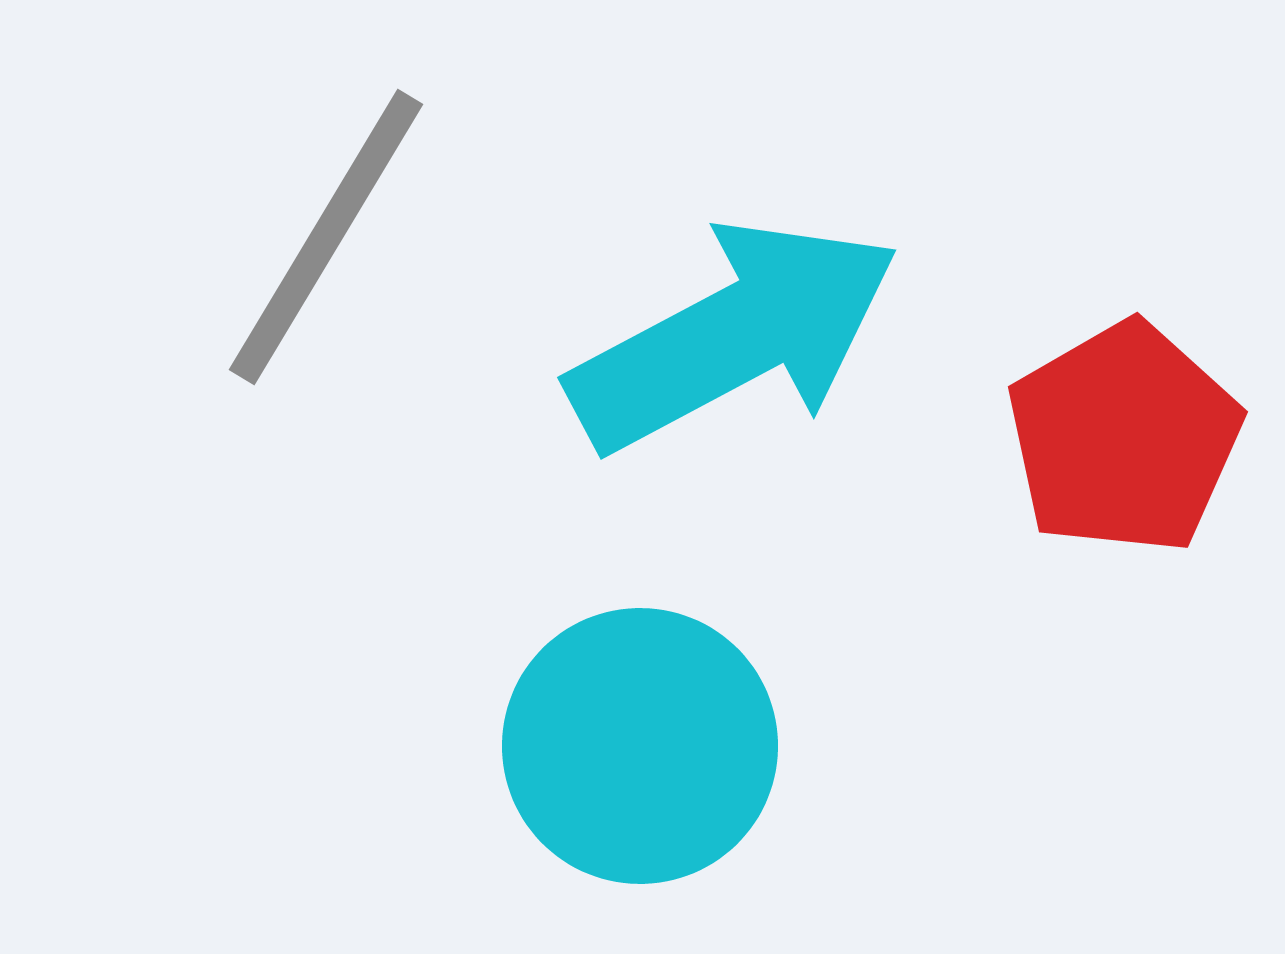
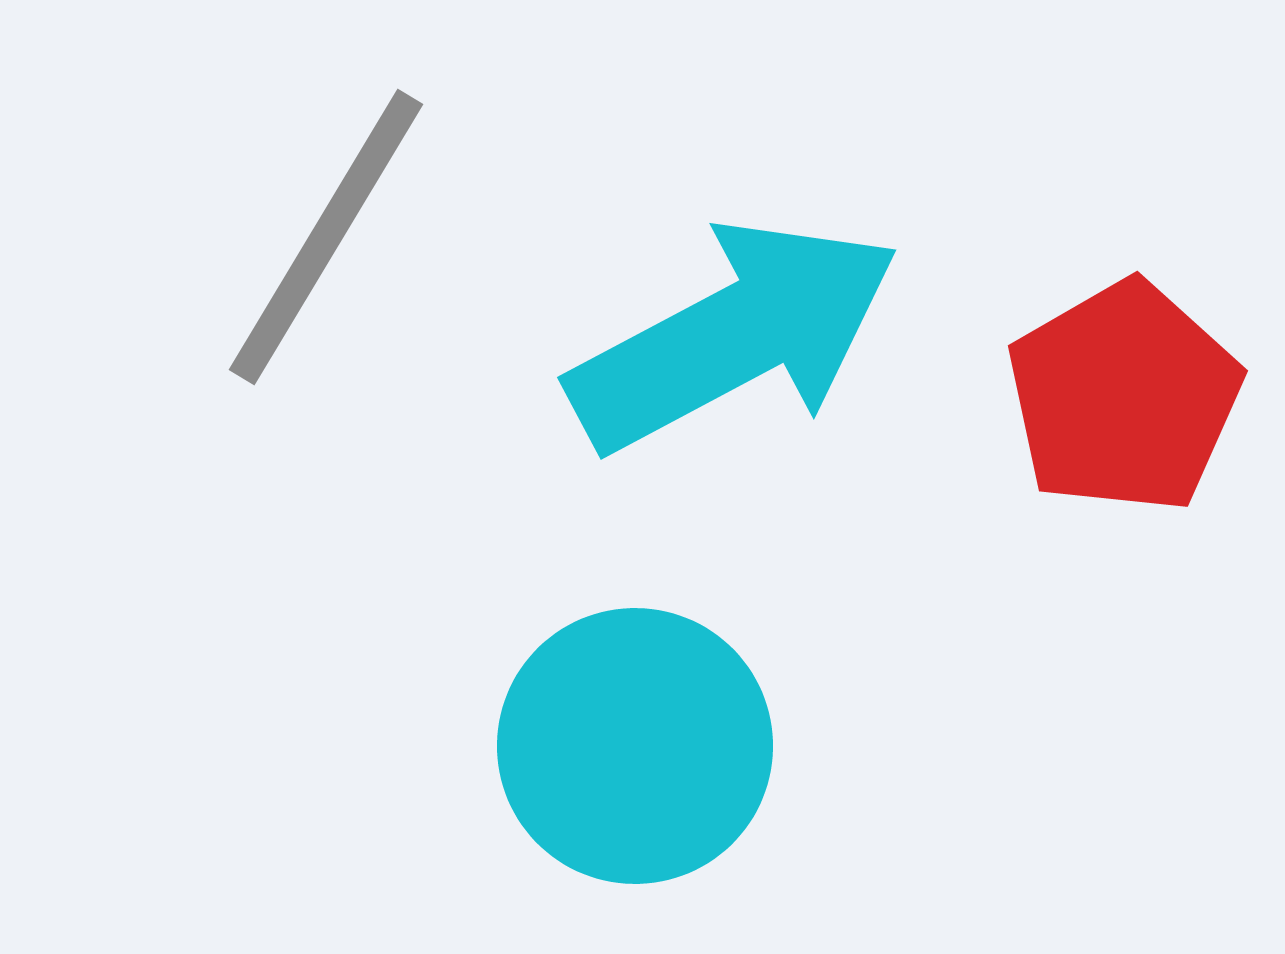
red pentagon: moved 41 px up
cyan circle: moved 5 px left
